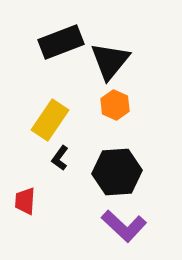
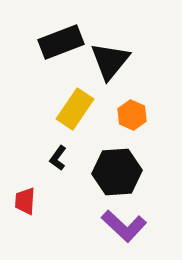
orange hexagon: moved 17 px right, 10 px down
yellow rectangle: moved 25 px right, 11 px up
black L-shape: moved 2 px left
